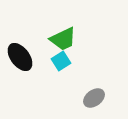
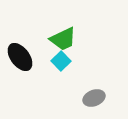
cyan square: rotated 12 degrees counterclockwise
gray ellipse: rotated 15 degrees clockwise
